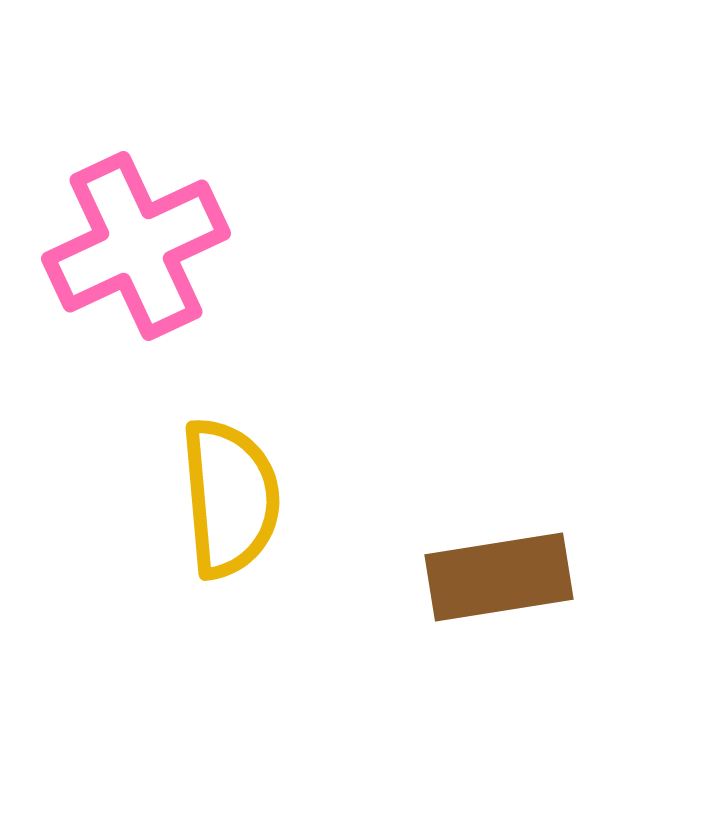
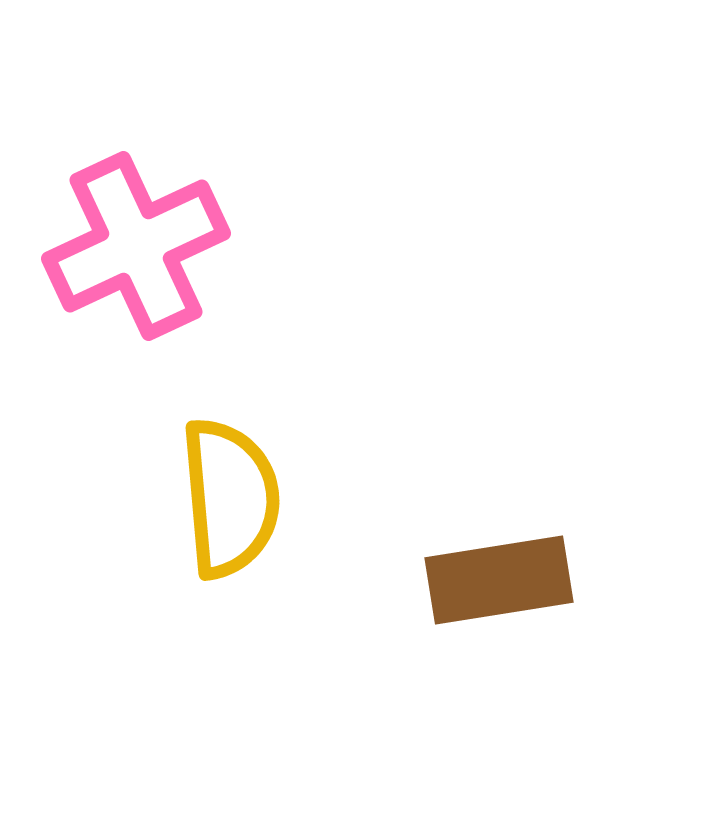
brown rectangle: moved 3 px down
